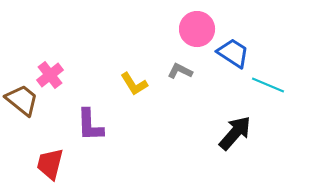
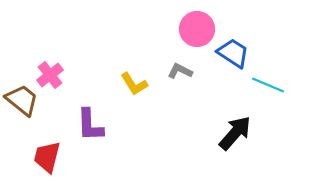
red trapezoid: moved 3 px left, 7 px up
